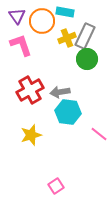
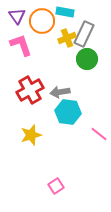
gray rectangle: moved 1 px left, 2 px up
